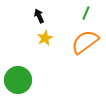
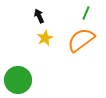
orange semicircle: moved 4 px left, 2 px up
